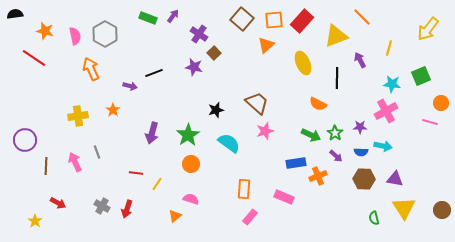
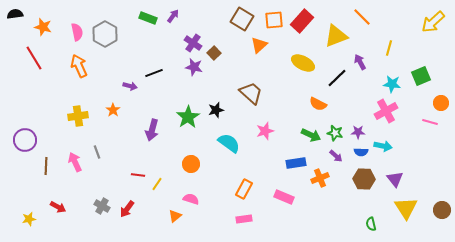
brown square at (242, 19): rotated 10 degrees counterclockwise
yellow arrow at (428, 29): moved 5 px right, 7 px up; rotated 10 degrees clockwise
orange star at (45, 31): moved 2 px left, 4 px up
purple cross at (199, 34): moved 6 px left, 9 px down
pink semicircle at (75, 36): moved 2 px right, 4 px up
orange triangle at (266, 45): moved 7 px left
red line at (34, 58): rotated 25 degrees clockwise
purple arrow at (360, 60): moved 2 px down
yellow ellipse at (303, 63): rotated 40 degrees counterclockwise
orange arrow at (91, 69): moved 12 px left, 3 px up
black line at (337, 78): rotated 45 degrees clockwise
brown trapezoid at (257, 103): moved 6 px left, 10 px up
purple star at (360, 127): moved 2 px left, 5 px down
purple arrow at (152, 133): moved 3 px up
green star at (335, 133): rotated 21 degrees counterclockwise
green star at (188, 135): moved 18 px up
red line at (136, 173): moved 2 px right, 2 px down
orange cross at (318, 176): moved 2 px right, 2 px down
purple triangle at (395, 179): rotated 42 degrees clockwise
orange rectangle at (244, 189): rotated 24 degrees clockwise
red arrow at (58, 203): moved 4 px down
yellow triangle at (404, 208): moved 2 px right
red arrow at (127, 209): rotated 18 degrees clockwise
pink rectangle at (250, 217): moved 6 px left, 2 px down; rotated 42 degrees clockwise
green semicircle at (374, 218): moved 3 px left, 6 px down
yellow star at (35, 221): moved 6 px left, 2 px up; rotated 24 degrees clockwise
